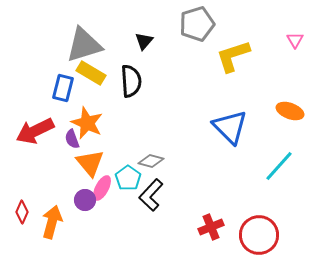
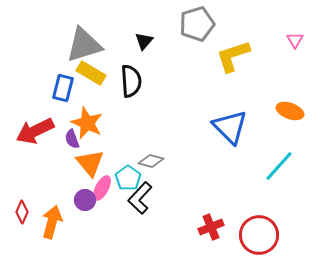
black L-shape: moved 11 px left, 3 px down
